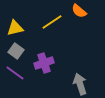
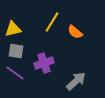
orange semicircle: moved 4 px left, 21 px down
yellow line: rotated 25 degrees counterclockwise
yellow triangle: moved 2 px left, 1 px down
gray square: rotated 28 degrees counterclockwise
gray arrow: moved 4 px left, 3 px up; rotated 65 degrees clockwise
